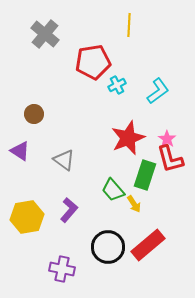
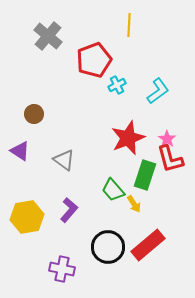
gray cross: moved 3 px right, 2 px down
red pentagon: moved 1 px right, 2 px up; rotated 12 degrees counterclockwise
